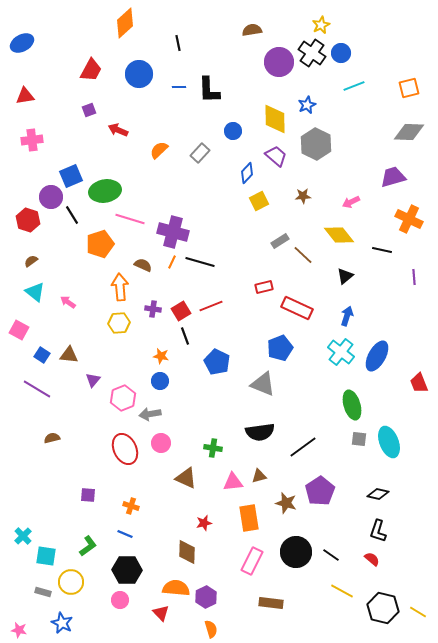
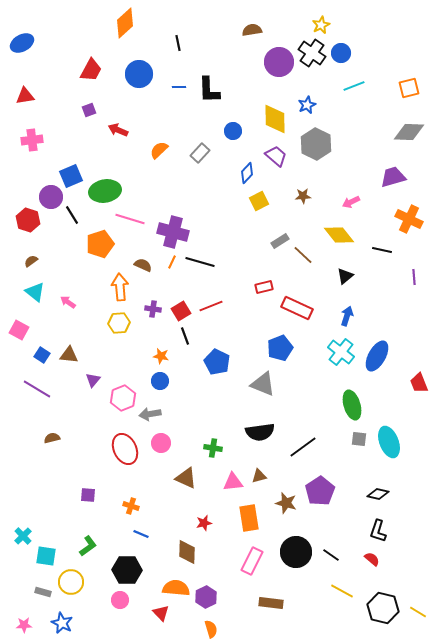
blue line at (125, 534): moved 16 px right
pink star at (19, 630): moved 5 px right, 5 px up; rotated 14 degrees counterclockwise
